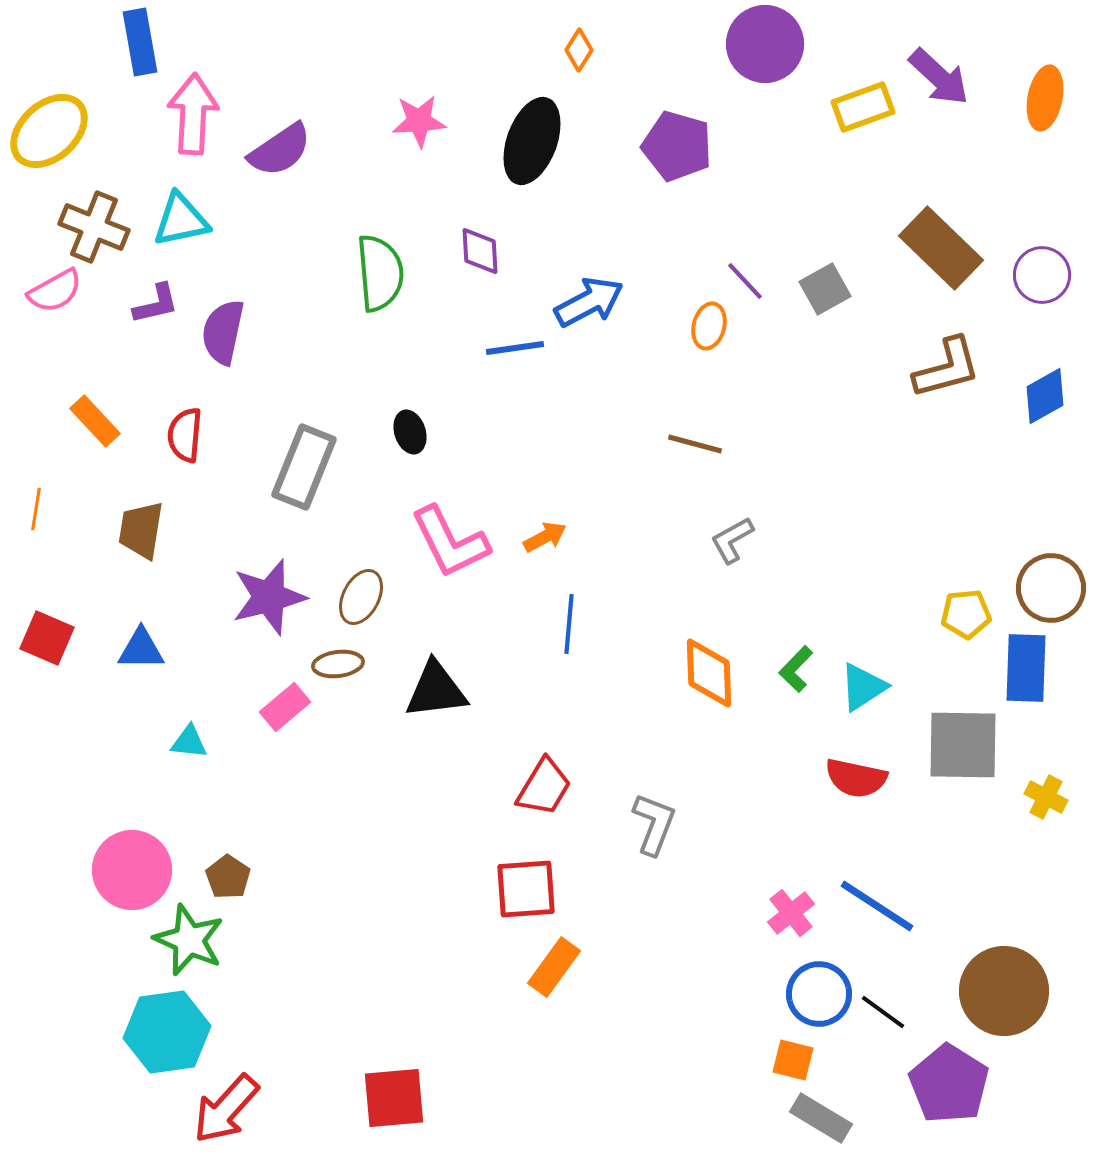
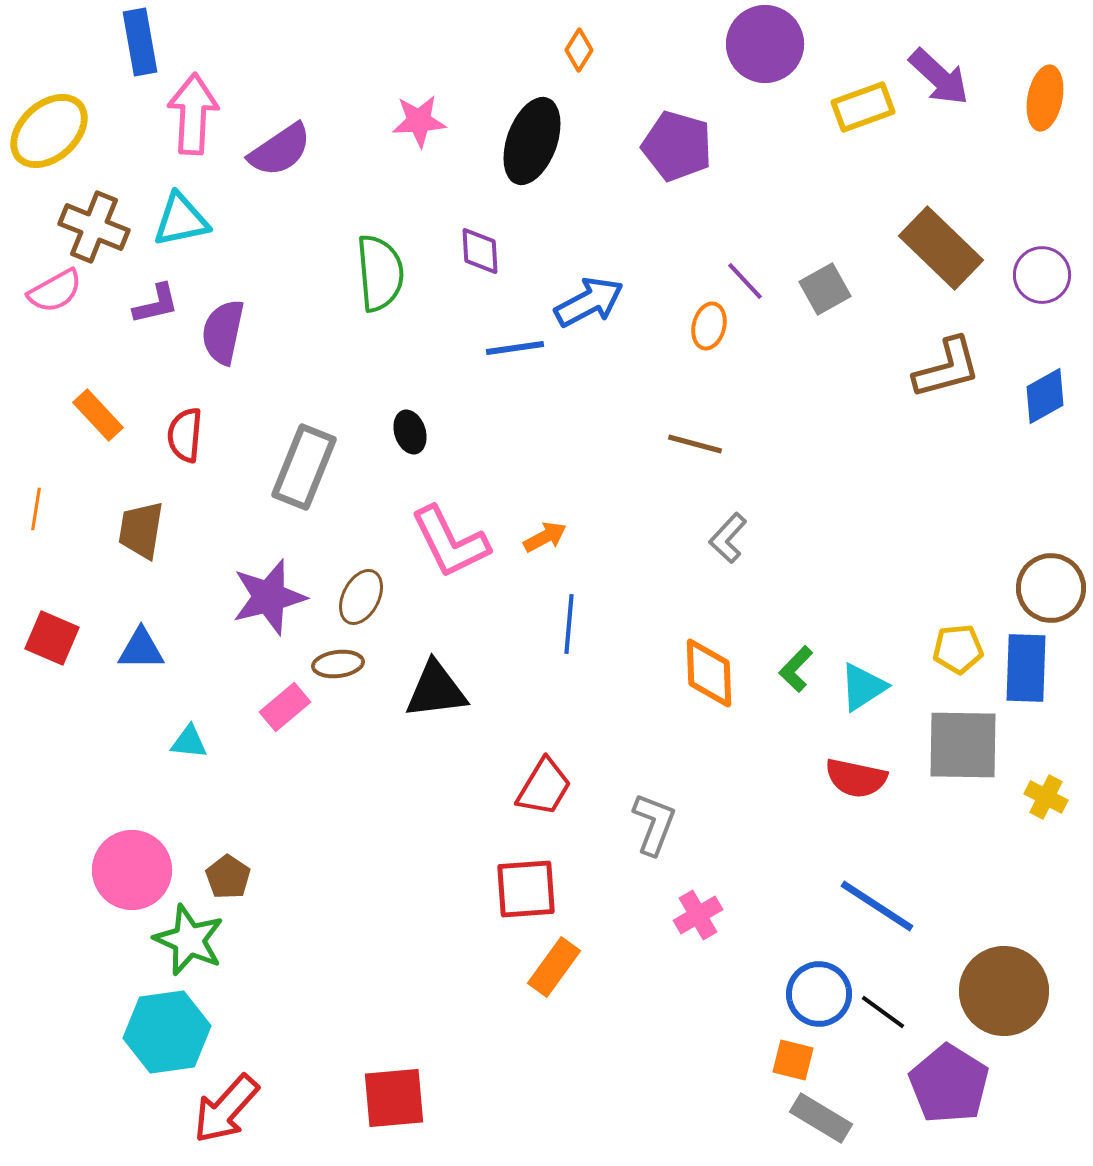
orange rectangle at (95, 421): moved 3 px right, 6 px up
gray L-shape at (732, 540): moved 4 px left, 2 px up; rotated 18 degrees counterclockwise
yellow pentagon at (966, 614): moved 8 px left, 35 px down
red square at (47, 638): moved 5 px right
pink cross at (791, 913): moved 93 px left, 2 px down; rotated 9 degrees clockwise
